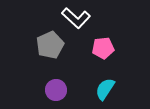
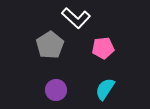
gray pentagon: rotated 8 degrees counterclockwise
